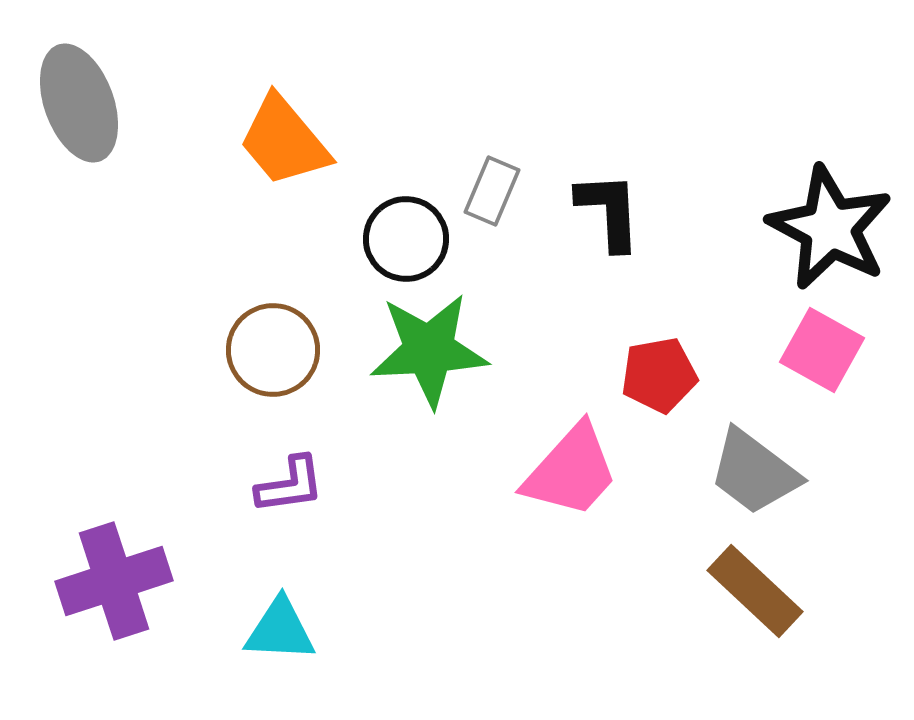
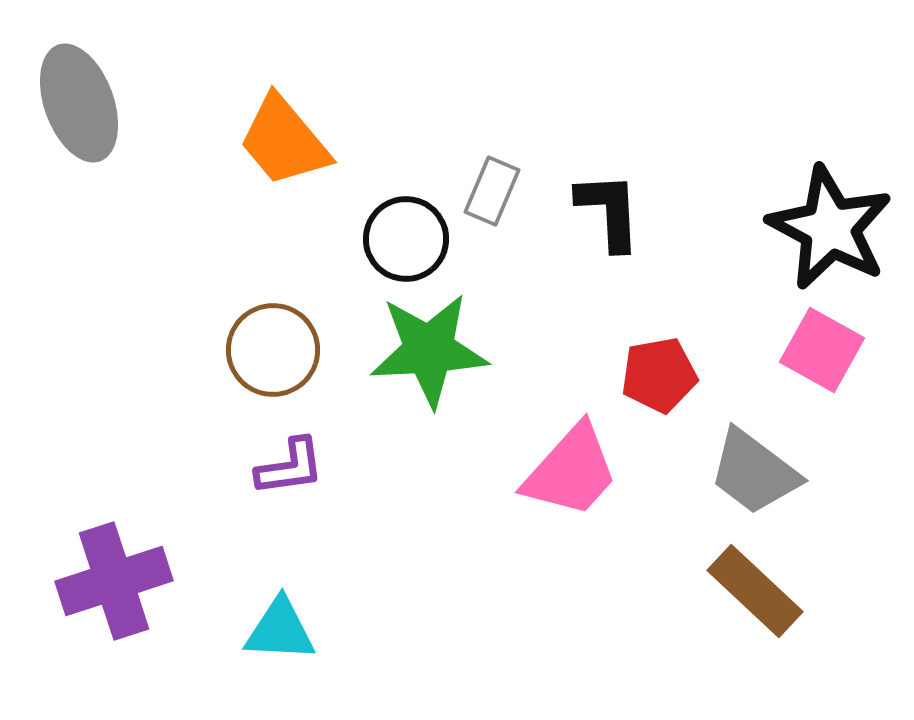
purple L-shape: moved 18 px up
